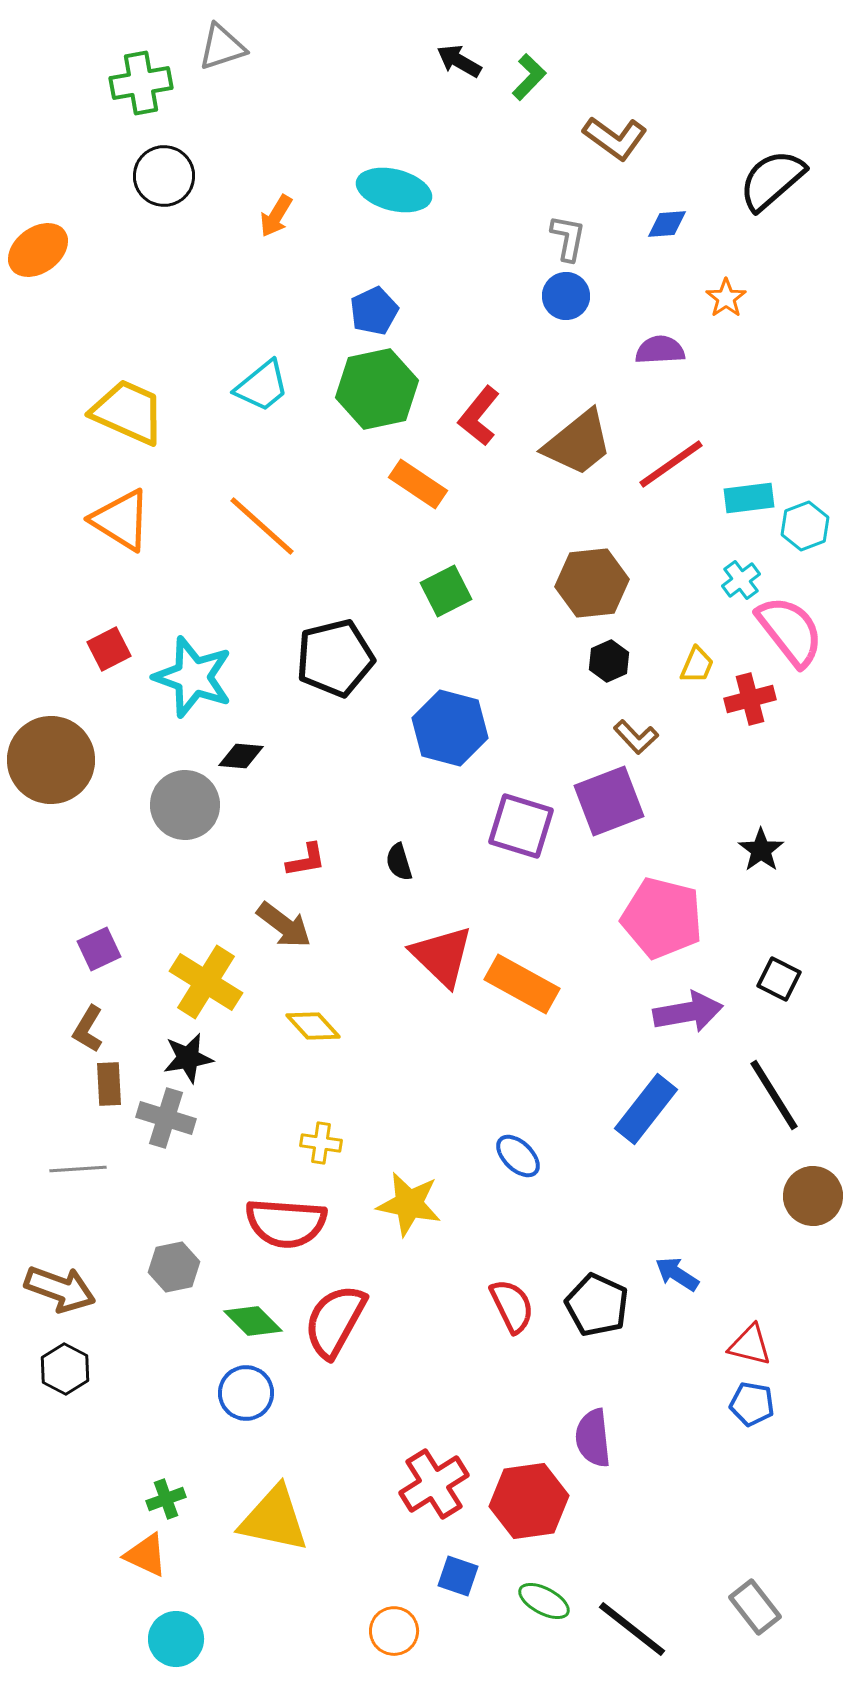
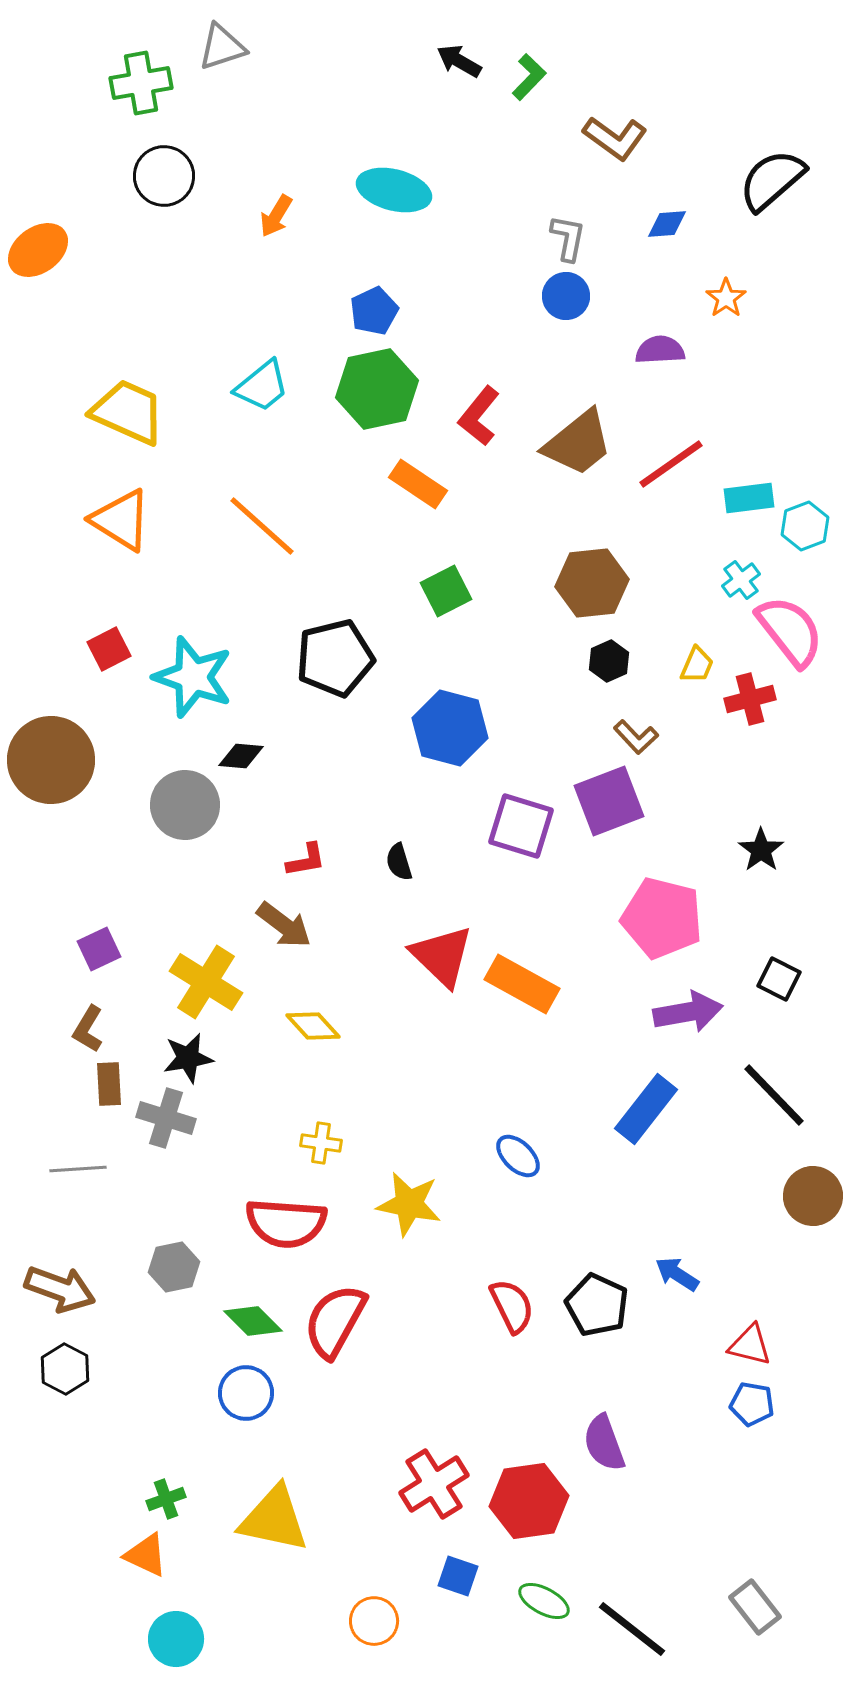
black line at (774, 1095): rotated 12 degrees counterclockwise
purple semicircle at (593, 1438): moved 11 px right, 5 px down; rotated 14 degrees counterclockwise
orange circle at (394, 1631): moved 20 px left, 10 px up
